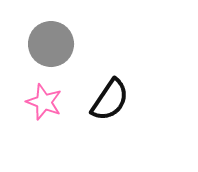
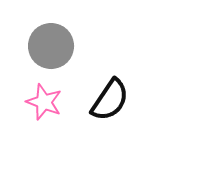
gray circle: moved 2 px down
